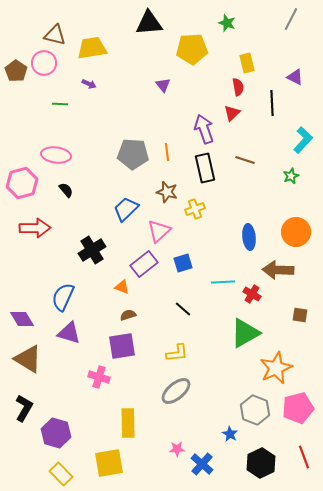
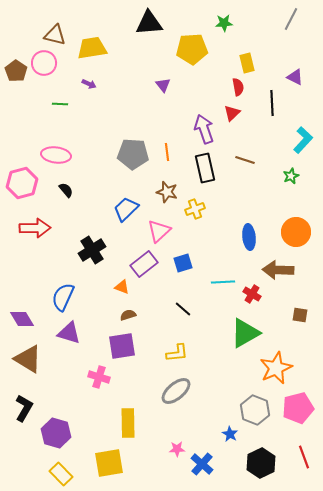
green star at (227, 23): moved 3 px left; rotated 24 degrees counterclockwise
